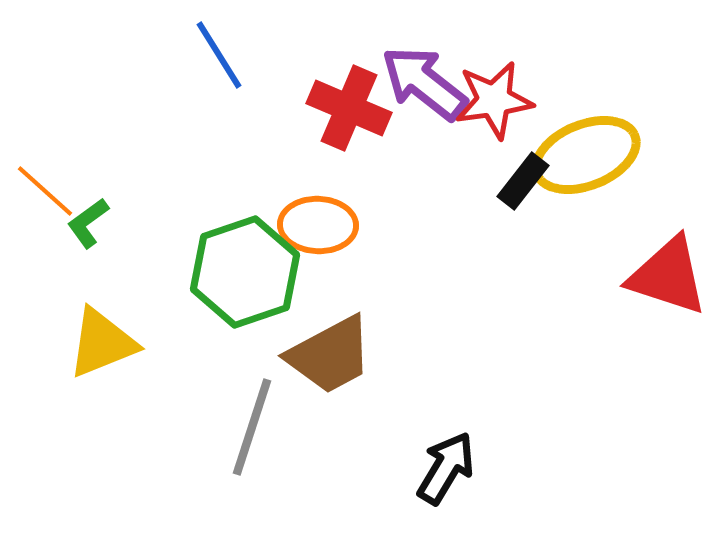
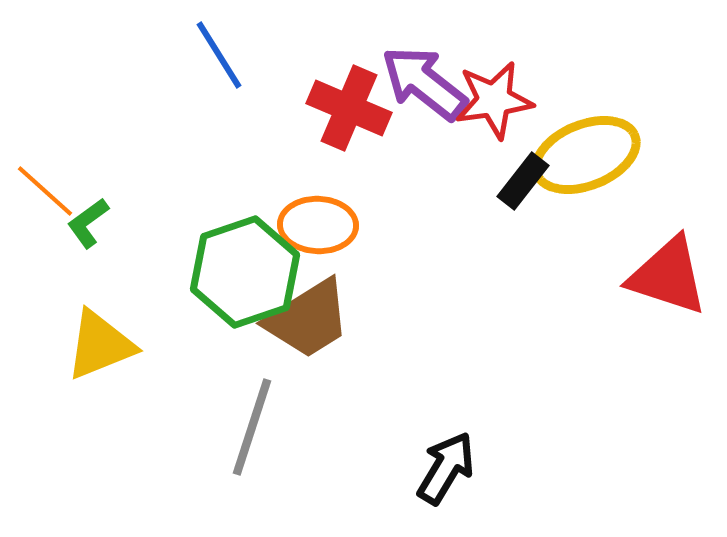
yellow triangle: moved 2 px left, 2 px down
brown trapezoid: moved 22 px left, 36 px up; rotated 4 degrees counterclockwise
